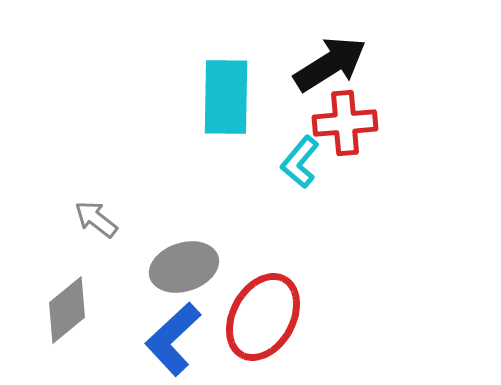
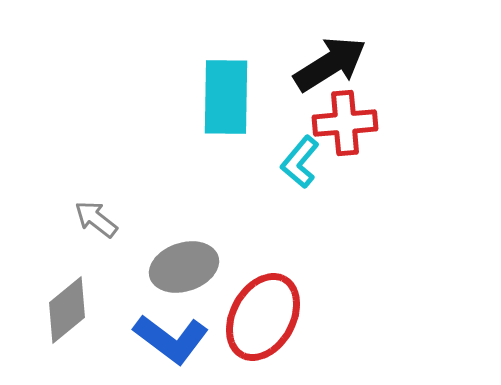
blue L-shape: moved 2 px left; rotated 100 degrees counterclockwise
